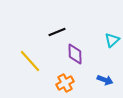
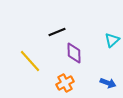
purple diamond: moved 1 px left, 1 px up
blue arrow: moved 3 px right, 3 px down
